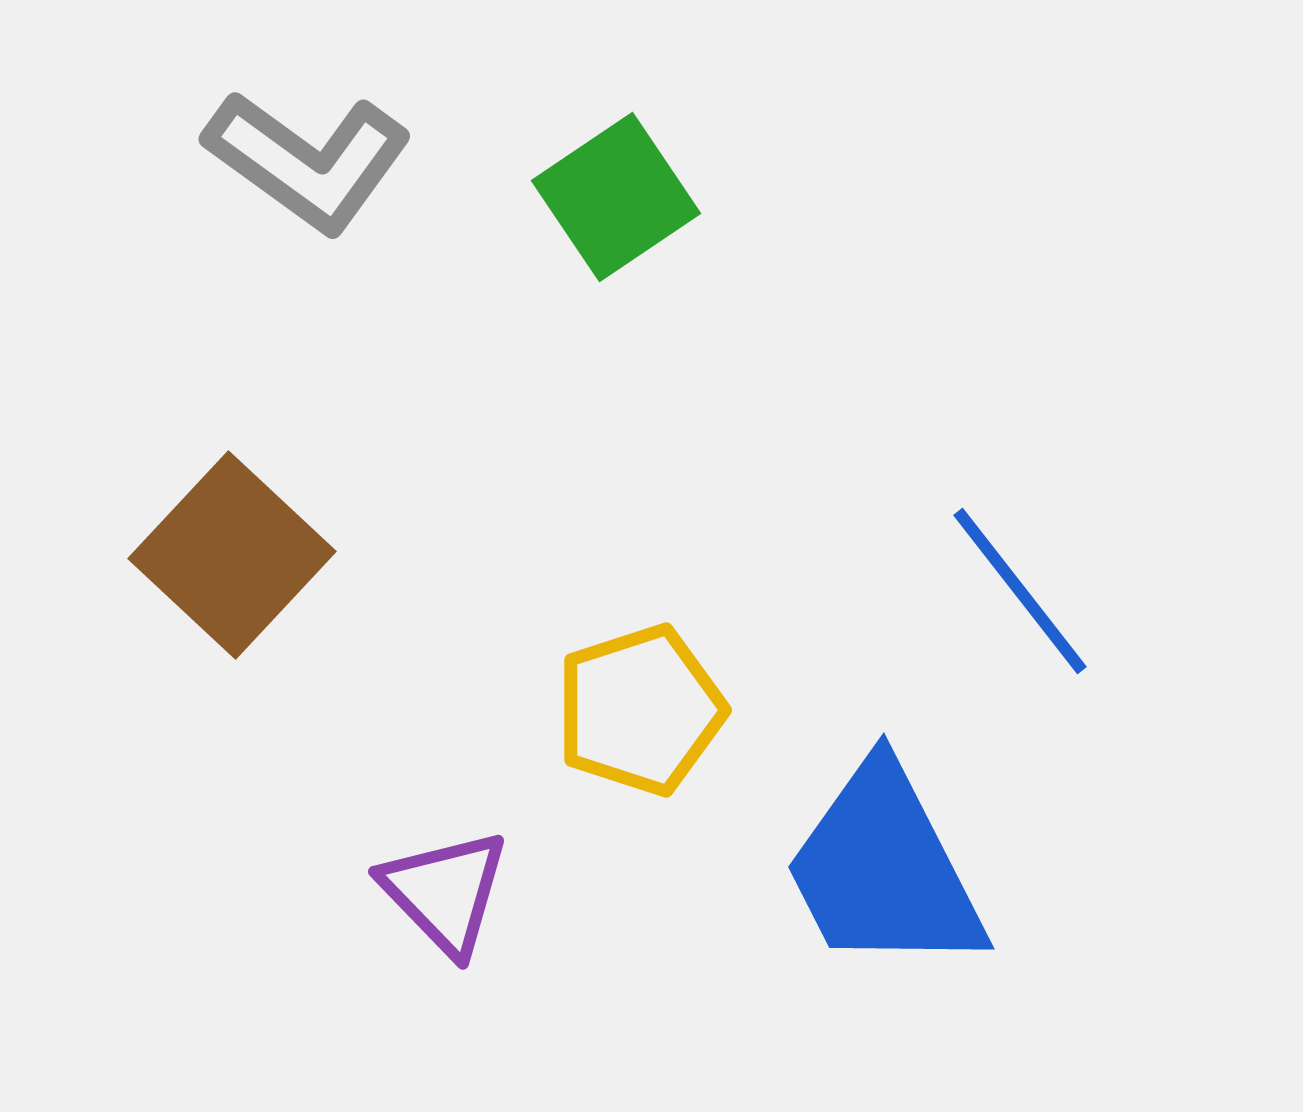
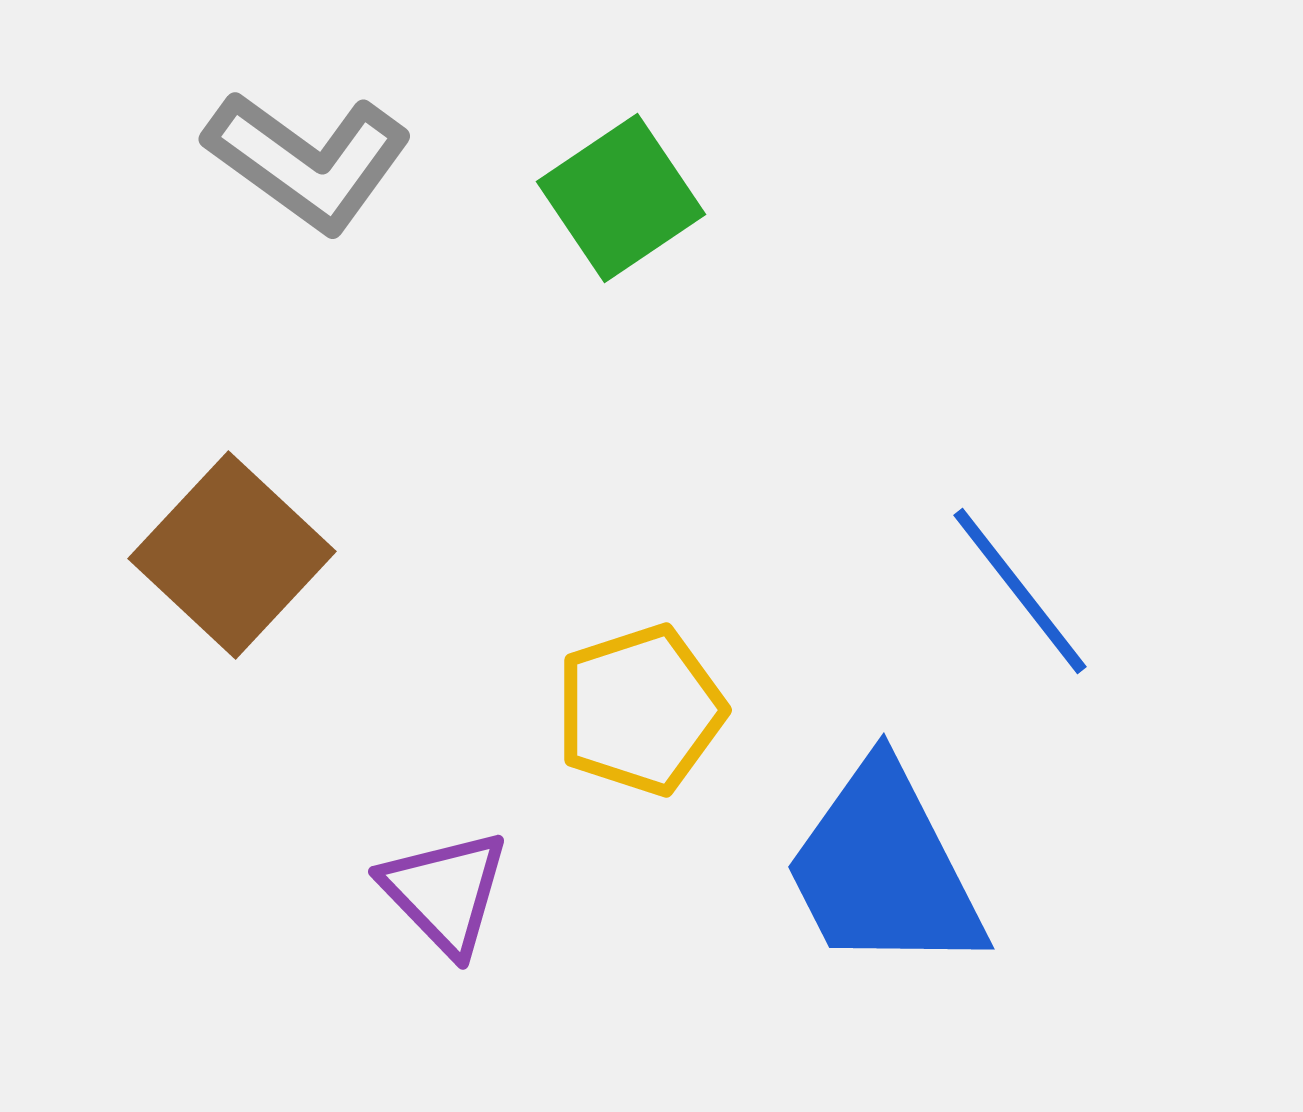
green square: moved 5 px right, 1 px down
